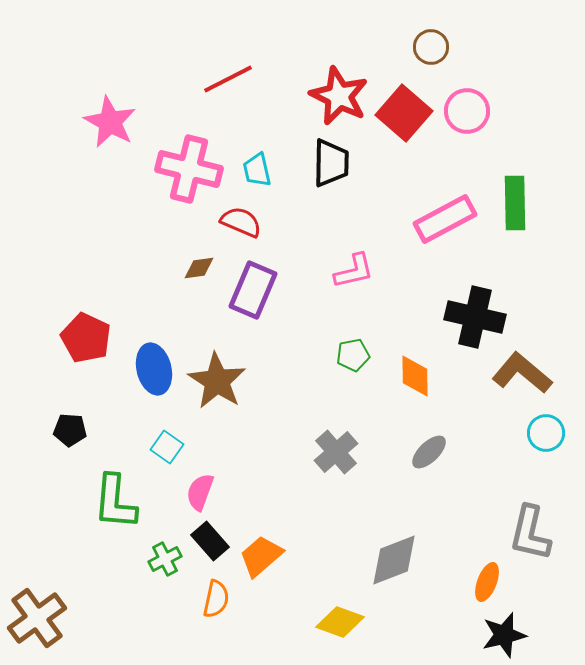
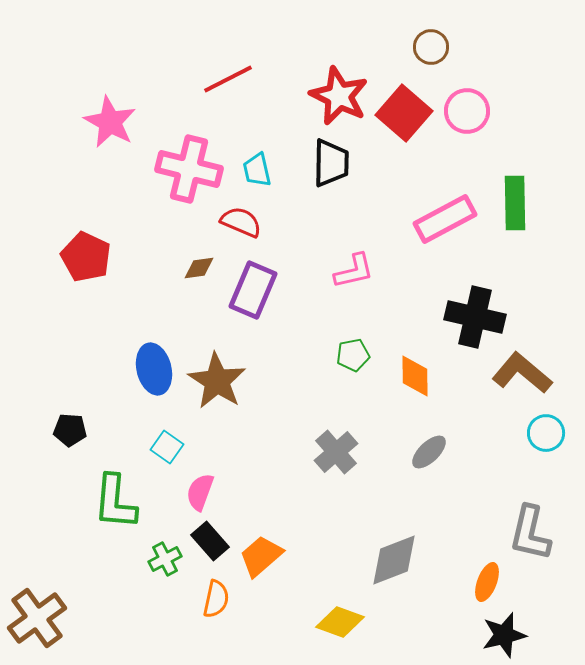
red pentagon: moved 81 px up
